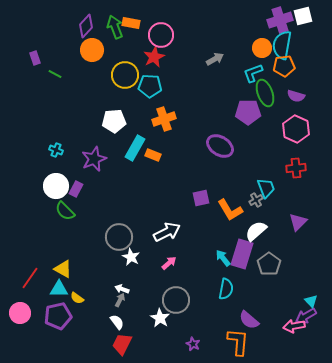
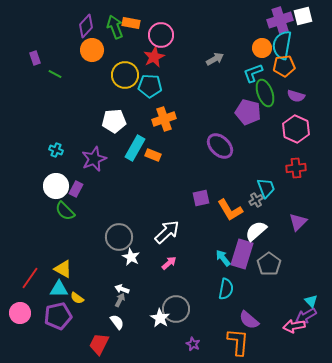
purple pentagon at (248, 112): rotated 15 degrees clockwise
purple ellipse at (220, 146): rotated 12 degrees clockwise
white arrow at (167, 232): rotated 16 degrees counterclockwise
gray circle at (176, 300): moved 9 px down
red trapezoid at (122, 344): moved 23 px left
